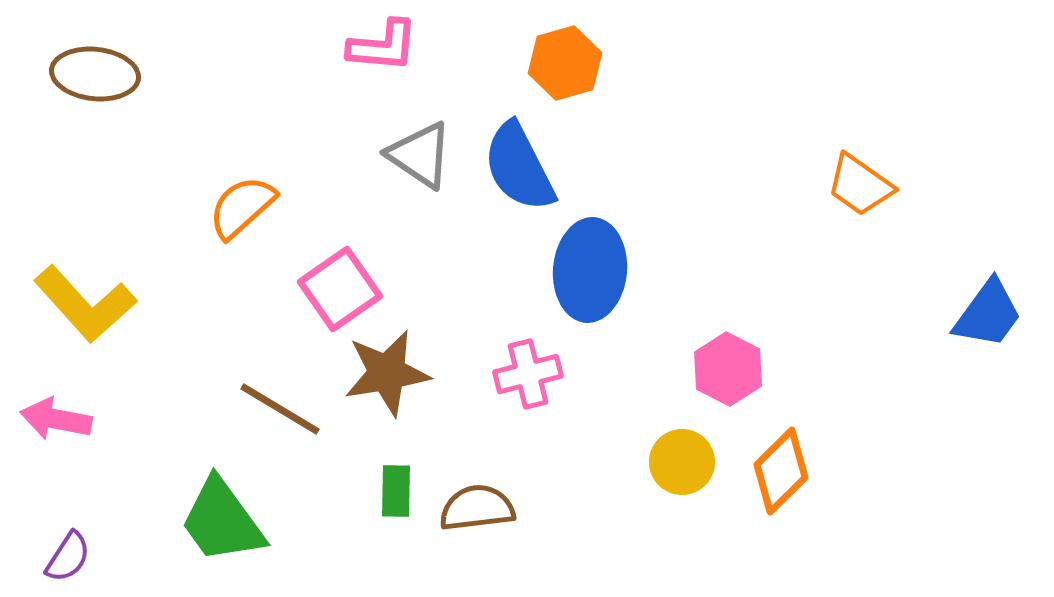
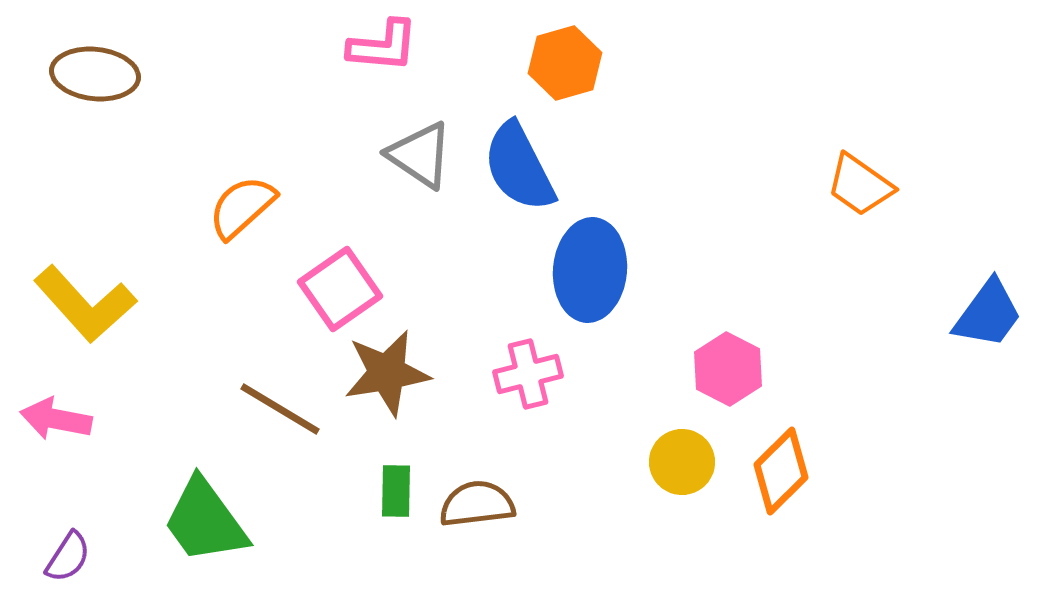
brown semicircle: moved 4 px up
green trapezoid: moved 17 px left
